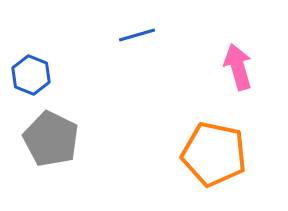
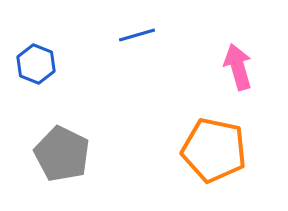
blue hexagon: moved 5 px right, 11 px up
gray pentagon: moved 11 px right, 15 px down
orange pentagon: moved 4 px up
